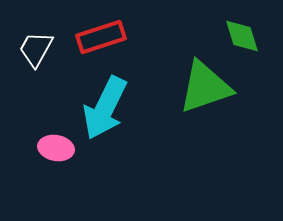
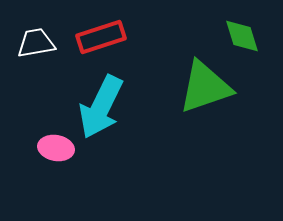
white trapezoid: moved 6 px up; rotated 51 degrees clockwise
cyan arrow: moved 4 px left, 1 px up
